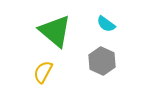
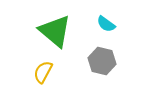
gray hexagon: rotated 12 degrees counterclockwise
